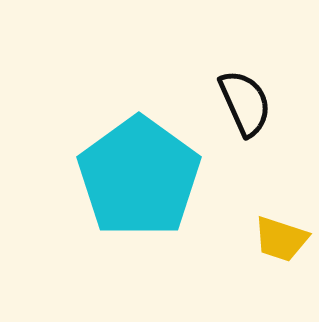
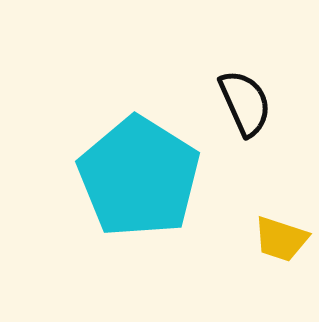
cyan pentagon: rotated 4 degrees counterclockwise
